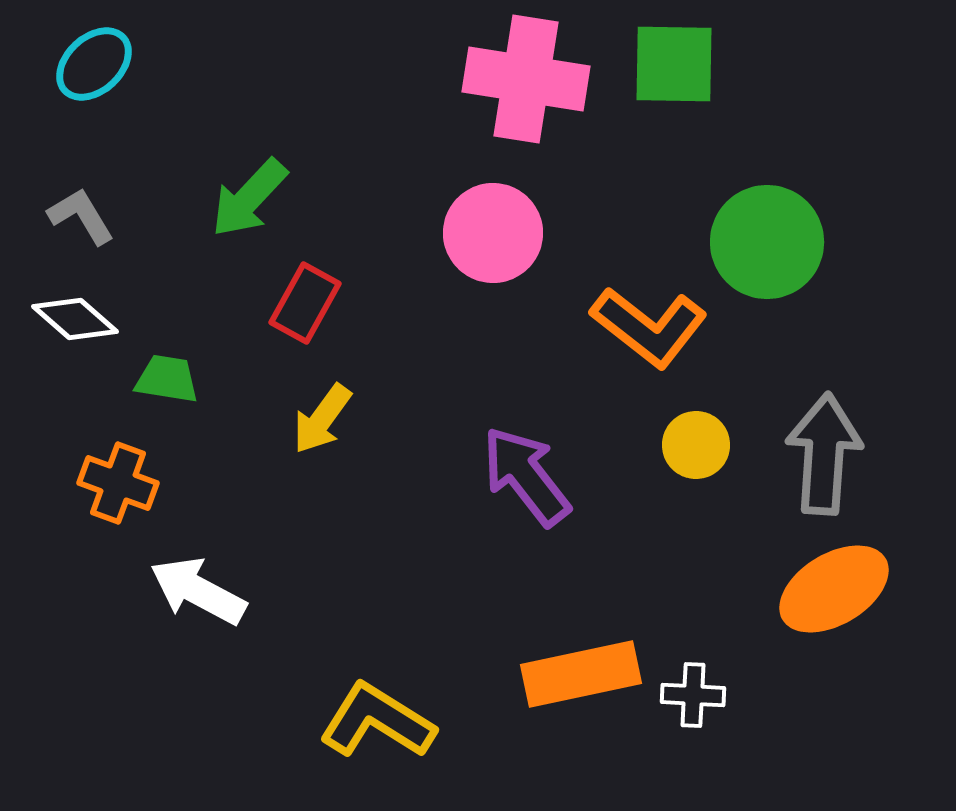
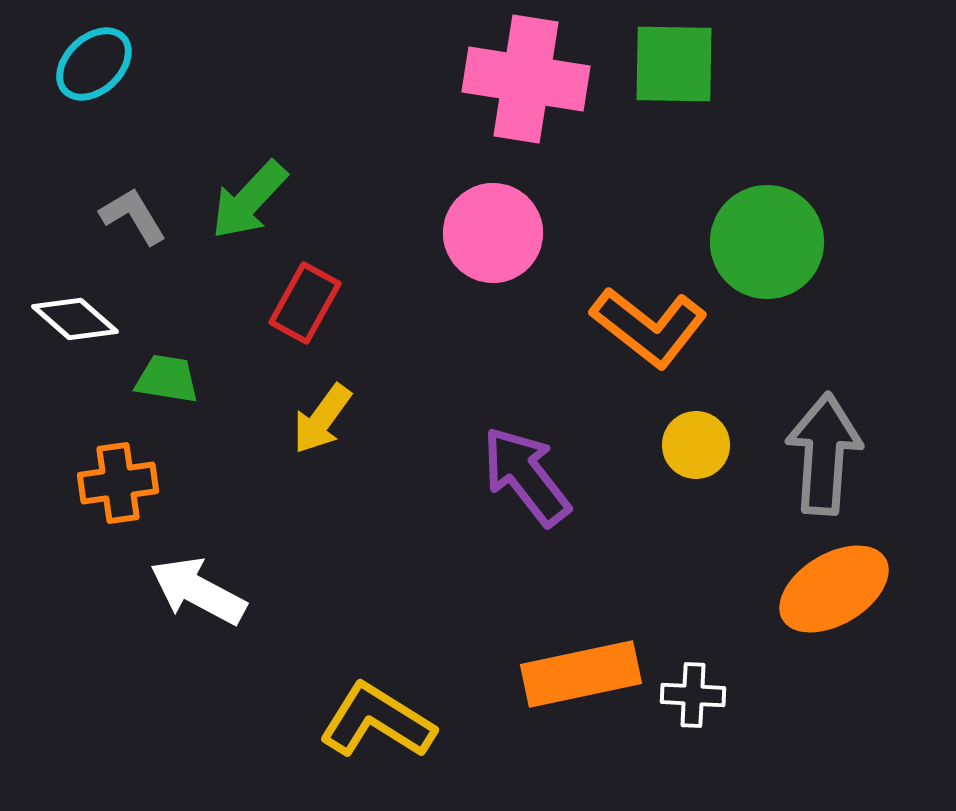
green arrow: moved 2 px down
gray L-shape: moved 52 px right
orange cross: rotated 28 degrees counterclockwise
